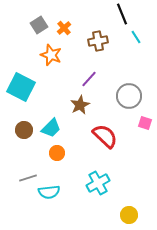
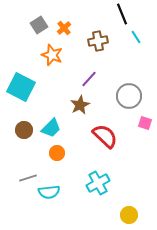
orange star: moved 1 px right
